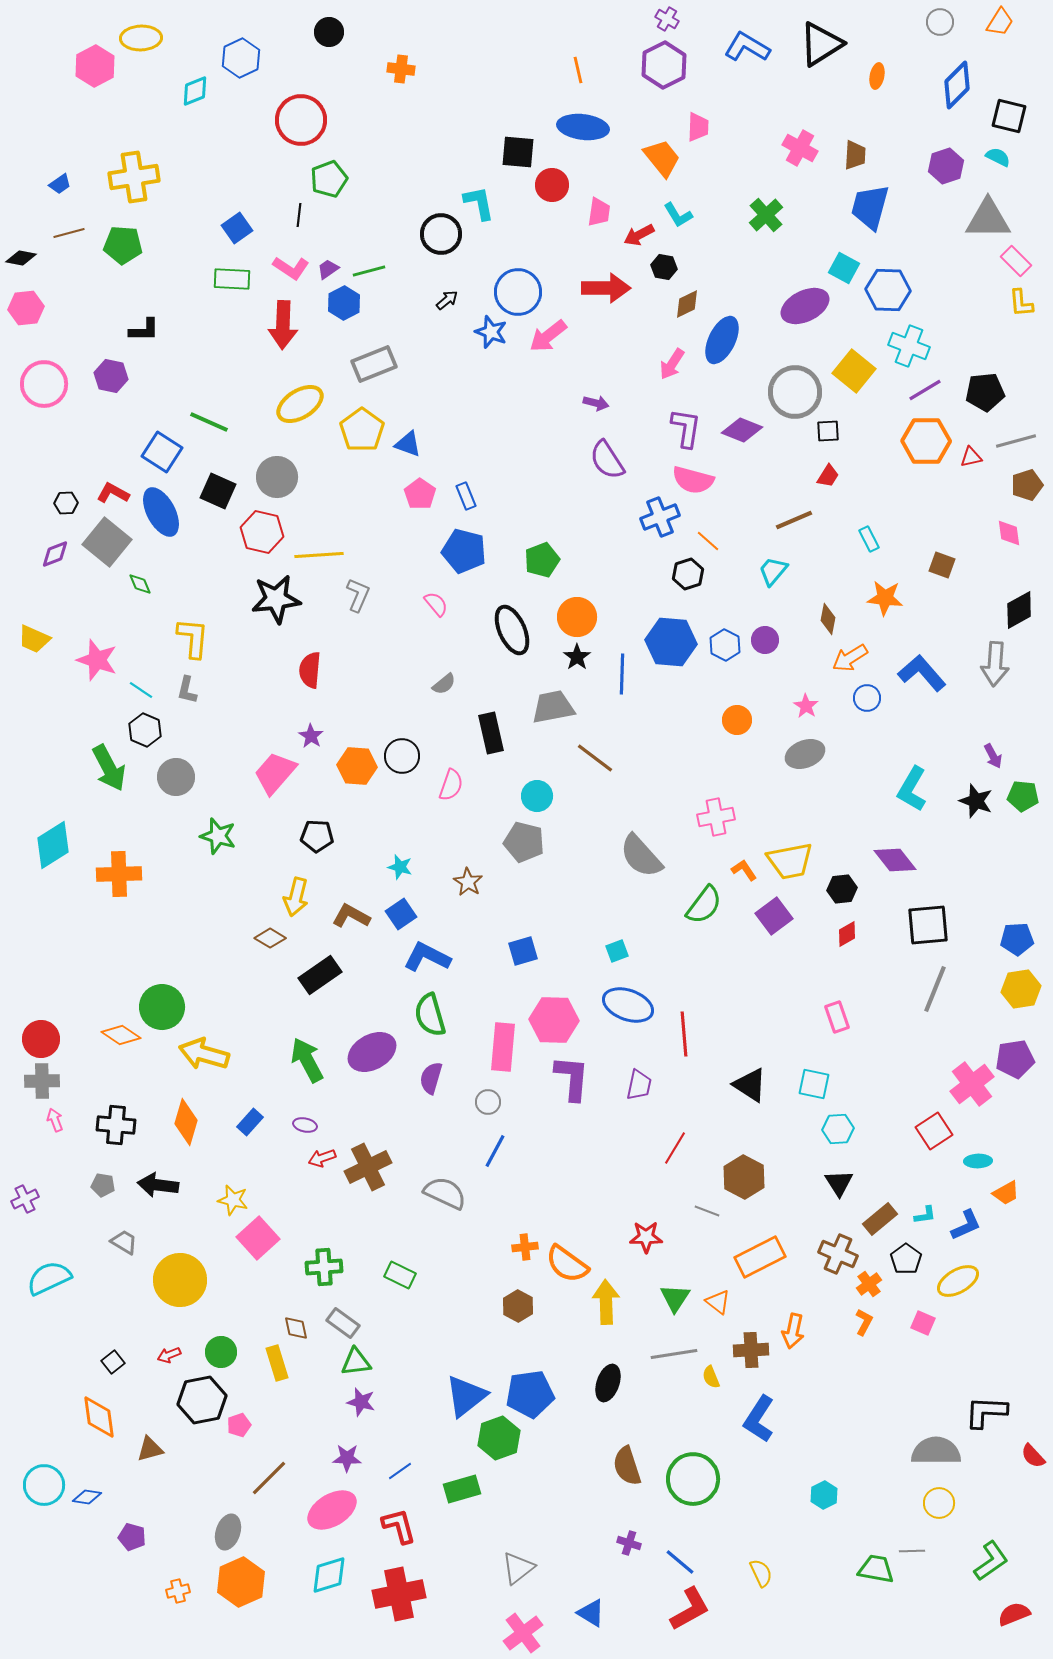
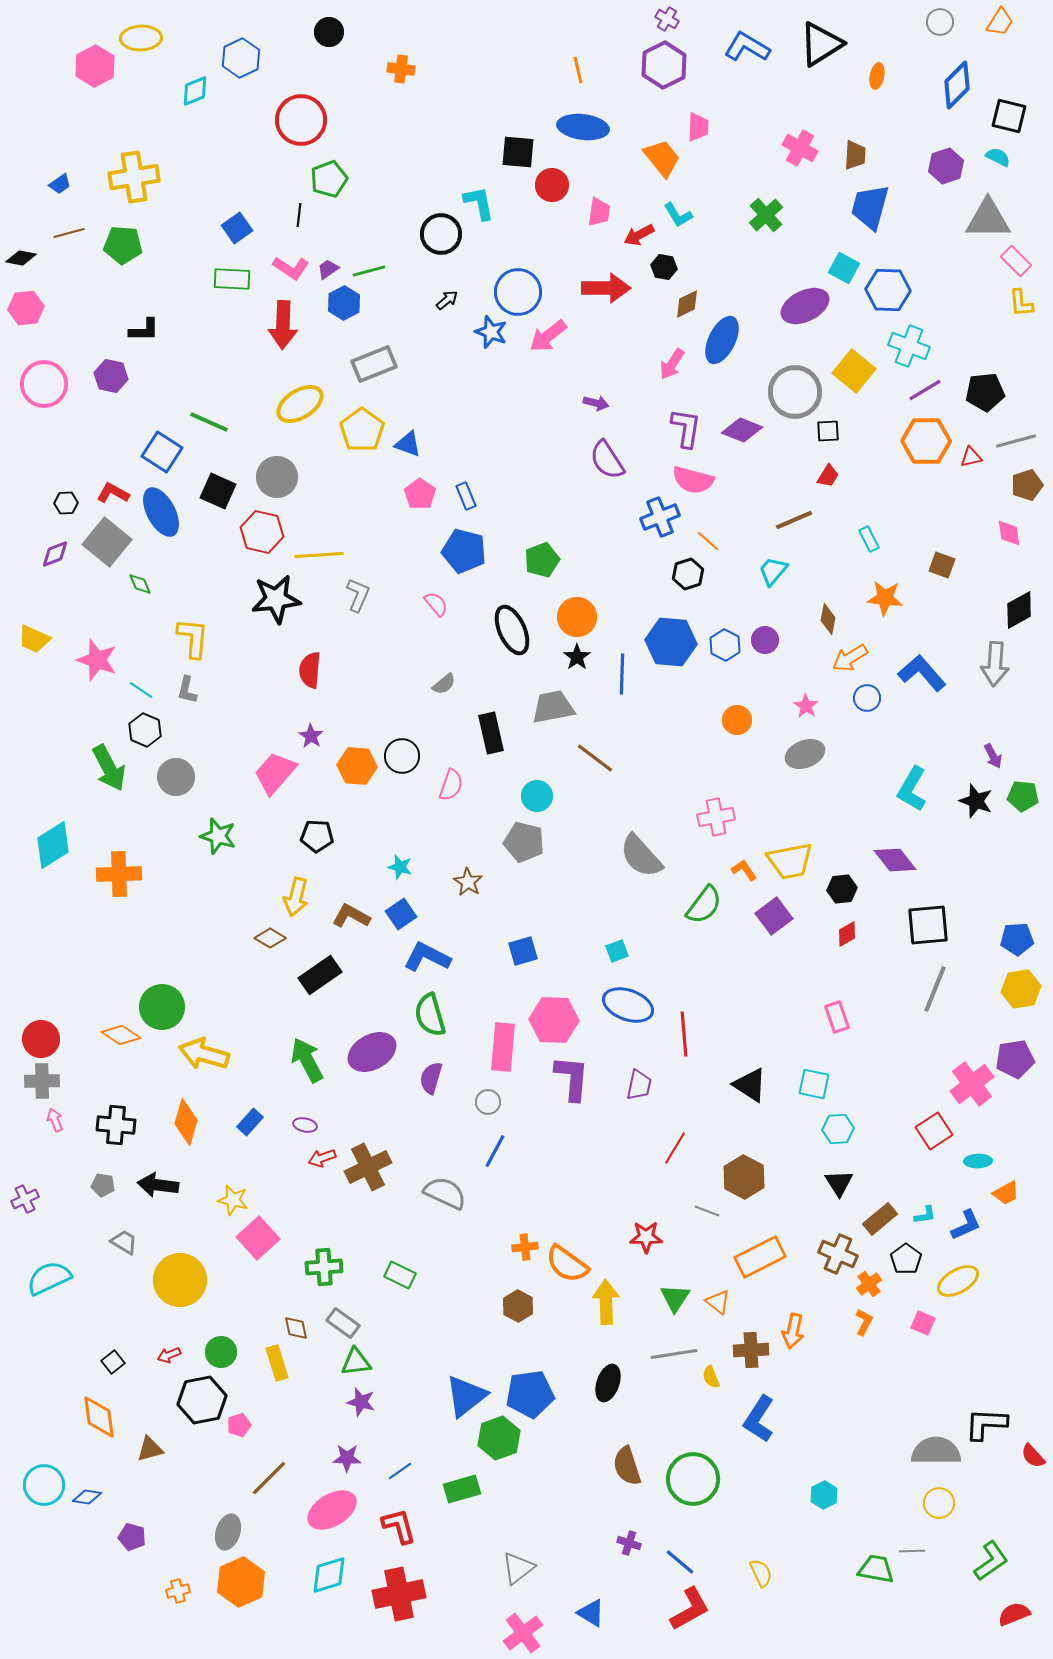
black L-shape at (986, 1412): moved 12 px down
